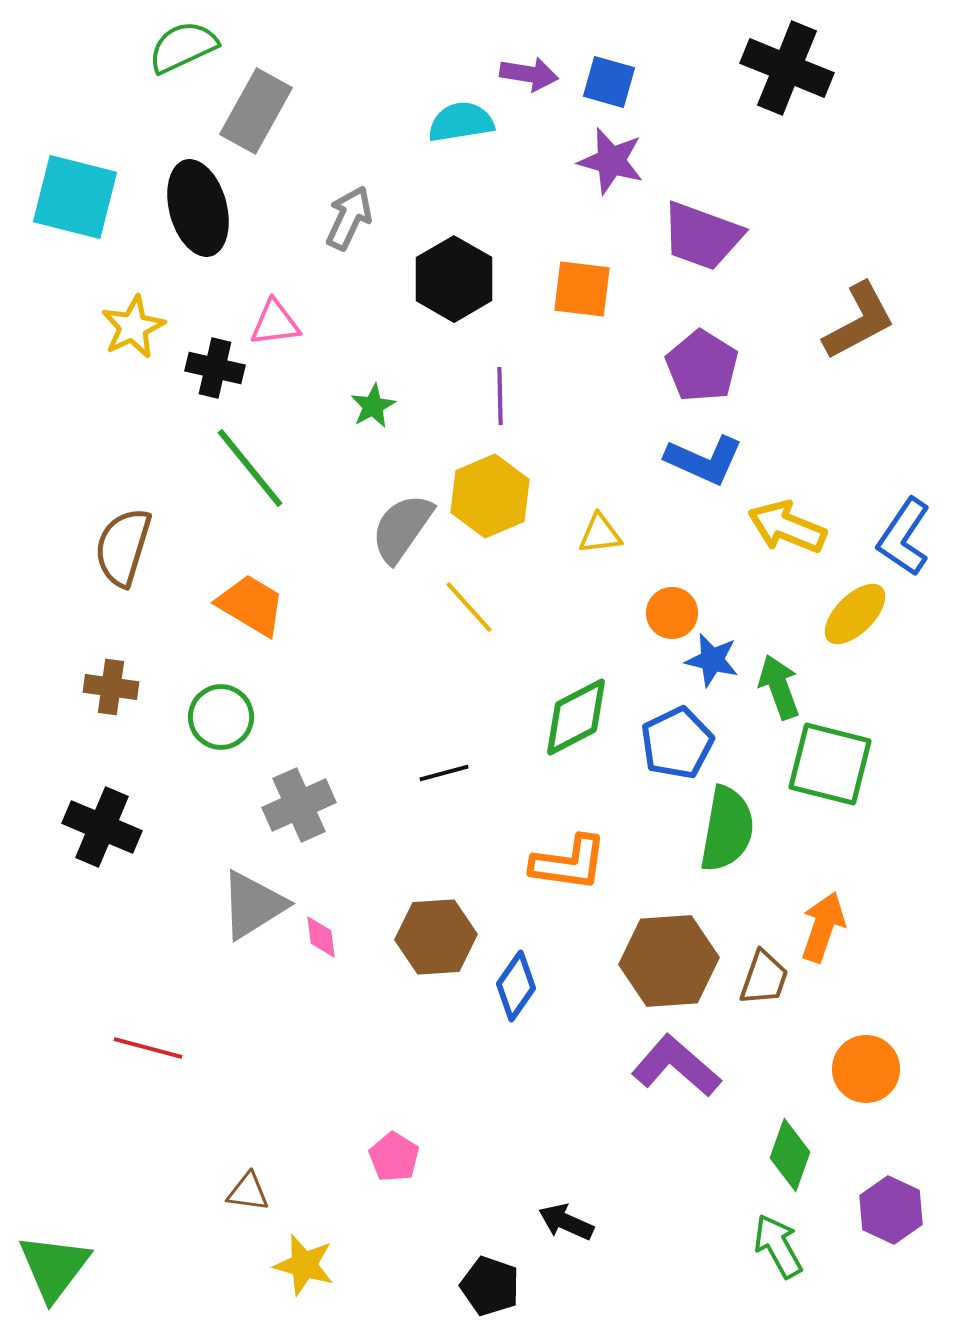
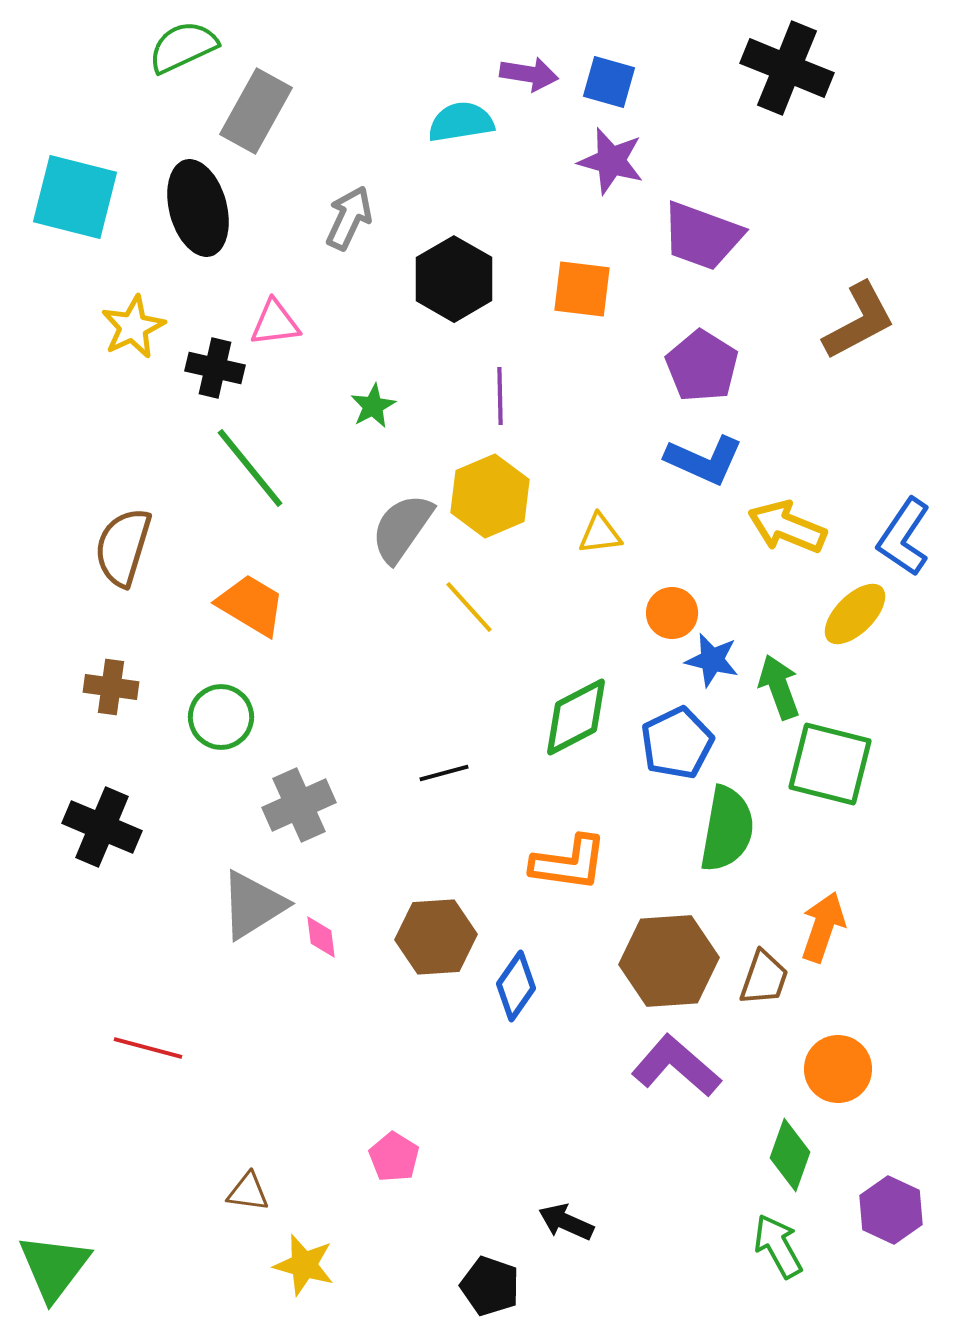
orange circle at (866, 1069): moved 28 px left
